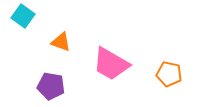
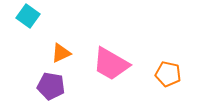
cyan square: moved 5 px right
orange triangle: moved 11 px down; rotated 45 degrees counterclockwise
orange pentagon: moved 1 px left
